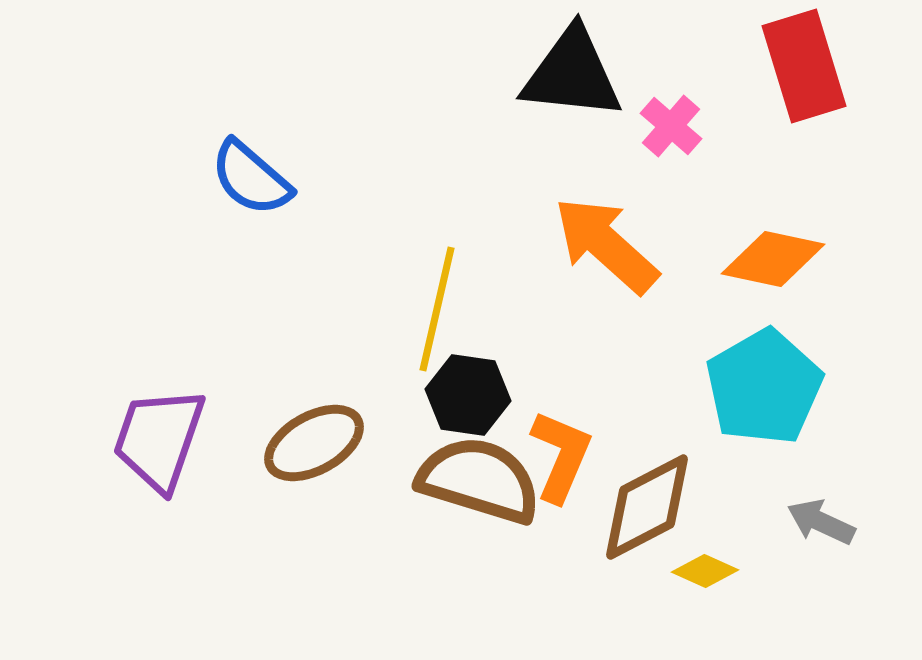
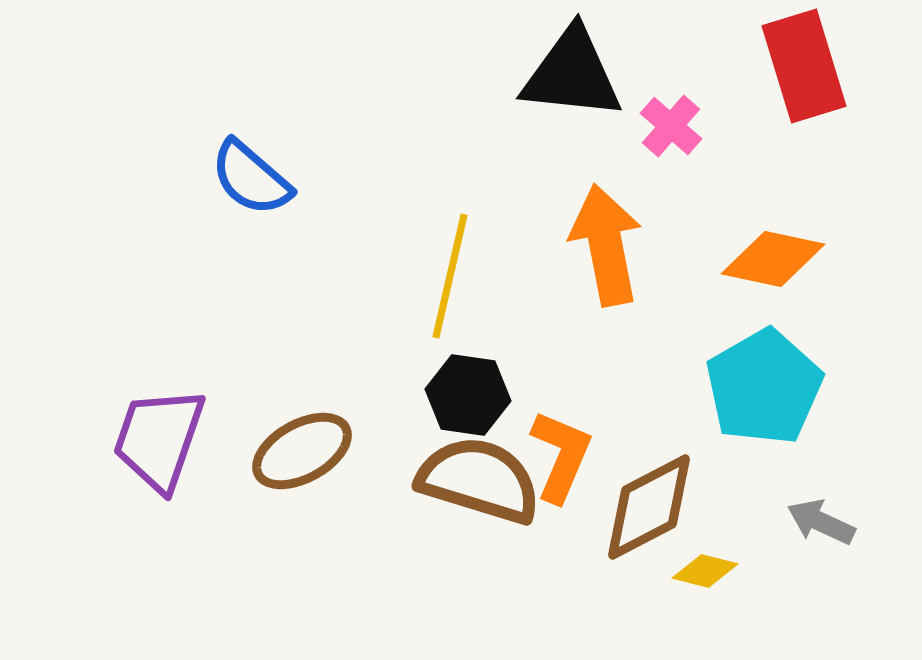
orange arrow: rotated 37 degrees clockwise
yellow line: moved 13 px right, 33 px up
brown ellipse: moved 12 px left, 8 px down
brown diamond: moved 2 px right
yellow diamond: rotated 10 degrees counterclockwise
